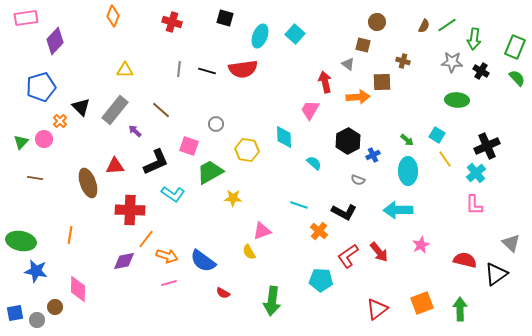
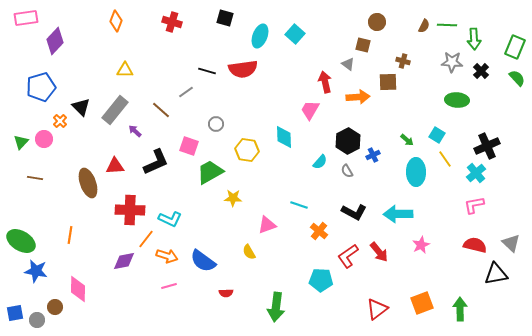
orange diamond at (113, 16): moved 3 px right, 5 px down
green line at (447, 25): rotated 36 degrees clockwise
green arrow at (474, 39): rotated 10 degrees counterclockwise
gray line at (179, 69): moved 7 px right, 23 px down; rotated 49 degrees clockwise
black cross at (481, 71): rotated 14 degrees clockwise
brown square at (382, 82): moved 6 px right
cyan semicircle at (314, 163): moved 6 px right, 1 px up; rotated 91 degrees clockwise
cyan ellipse at (408, 171): moved 8 px right, 1 px down
gray semicircle at (358, 180): moved 11 px left, 9 px up; rotated 40 degrees clockwise
cyan L-shape at (173, 194): moved 3 px left, 25 px down; rotated 10 degrees counterclockwise
pink L-shape at (474, 205): rotated 80 degrees clockwise
cyan arrow at (398, 210): moved 4 px down
black L-shape at (344, 212): moved 10 px right
pink triangle at (262, 231): moved 5 px right, 6 px up
green ellipse at (21, 241): rotated 20 degrees clockwise
red semicircle at (465, 260): moved 10 px right, 15 px up
black triangle at (496, 274): rotated 25 degrees clockwise
pink line at (169, 283): moved 3 px down
red semicircle at (223, 293): moved 3 px right; rotated 32 degrees counterclockwise
green arrow at (272, 301): moved 4 px right, 6 px down
